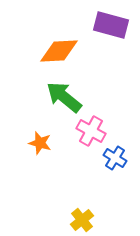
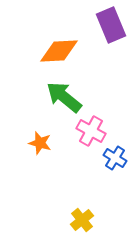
purple rectangle: rotated 52 degrees clockwise
